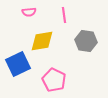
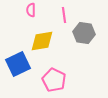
pink semicircle: moved 2 px right, 2 px up; rotated 96 degrees clockwise
gray hexagon: moved 2 px left, 8 px up
